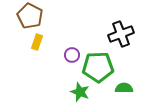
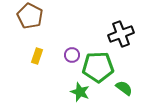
yellow rectangle: moved 14 px down
green semicircle: rotated 36 degrees clockwise
